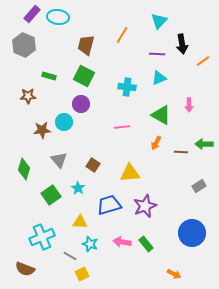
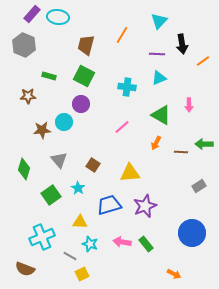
pink line at (122, 127): rotated 35 degrees counterclockwise
